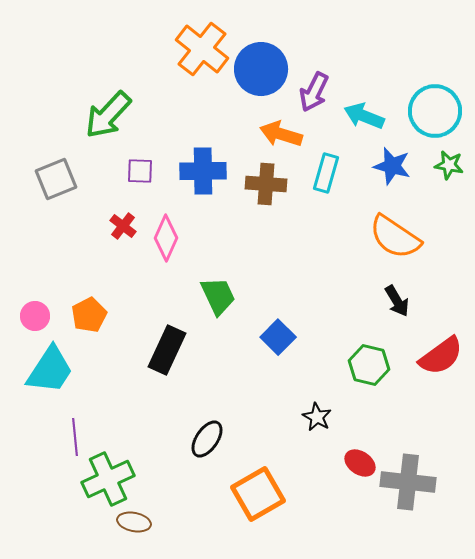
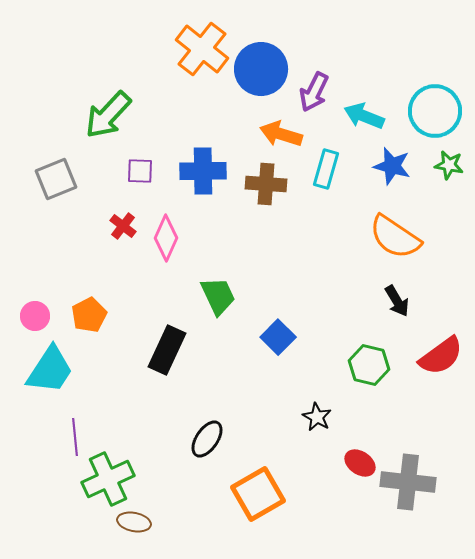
cyan rectangle: moved 4 px up
